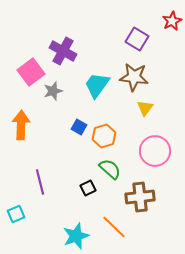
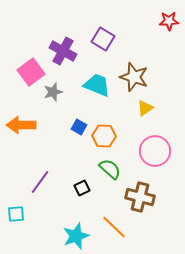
red star: moved 3 px left; rotated 24 degrees clockwise
purple square: moved 34 px left
brown star: rotated 12 degrees clockwise
cyan trapezoid: rotated 76 degrees clockwise
gray star: moved 1 px down
yellow triangle: rotated 18 degrees clockwise
orange arrow: rotated 92 degrees counterclockwise
orange hexagon: rotated 20 degrees clockwise
purple line: rotated 50 degrees clockwise
black square: moved 6 px left
brown cross: rotated 20 degrees clockwise
cyan square: rotated 18 degrees clockwise
